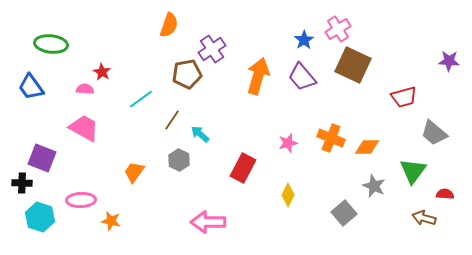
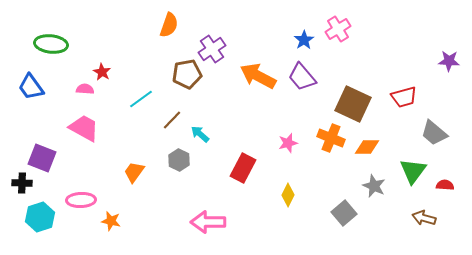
brown square: moved 39 px down
orange arrow: rotated 78 degrees counterclockwise
brown line: rotated 10 degrees clockwise
red semicircle: moved 9 px up
cyan hexagon: rotated 24 degrees clockwise
